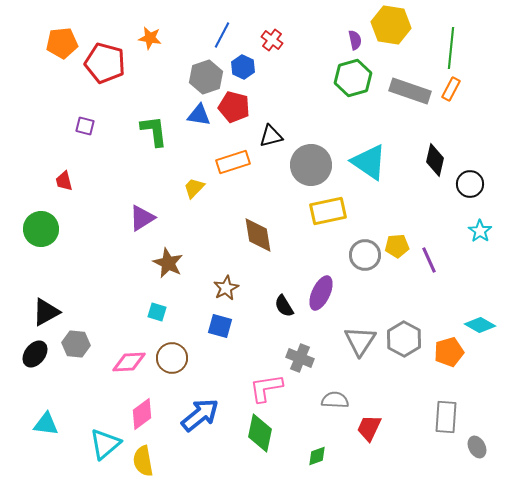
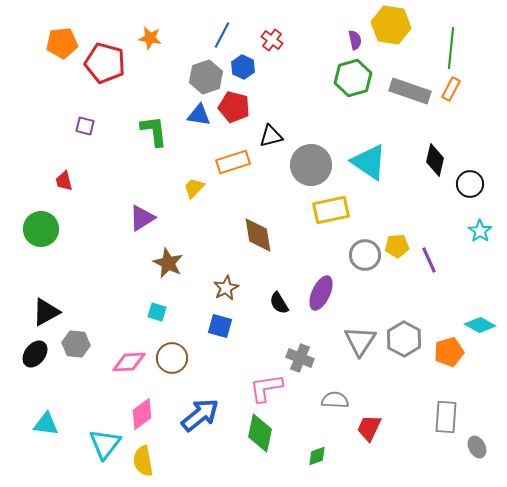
yellow rectangle at (328, 211): moved 3 px right, 1 px up
black semicircle at (284, 306): moved 5 px left, 3 px up
cyan triangle at (105, 444): rotated 12 degrees counterclockwise
